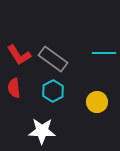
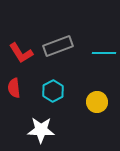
red L-shape: moved 2 px right, 2 px up
gray rectangle: moved 5 px right, 13 px up; rotated 56 degrees counterclockwise
white star: moved 1 px left, 1 px up
